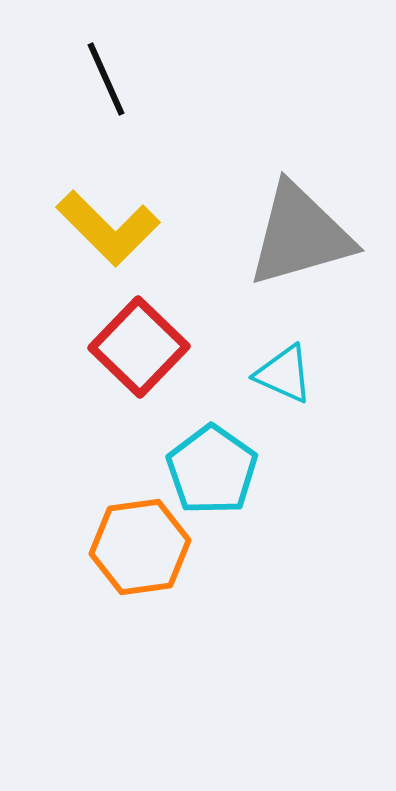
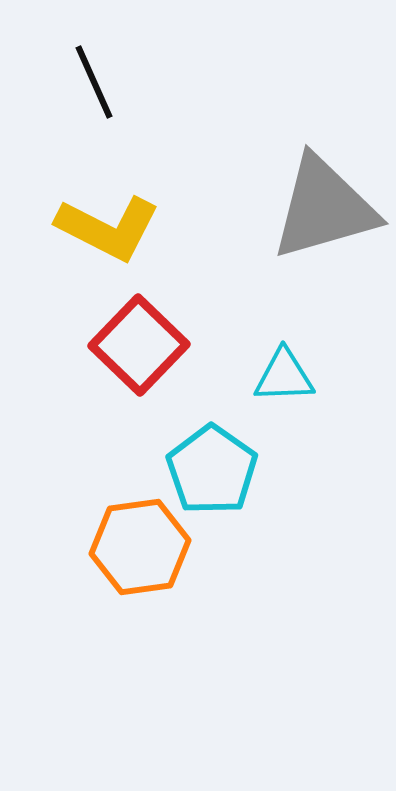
black line: moved 12 px left, 3 px down
yellow L-shape: rotated 18 degrees counterclockwise
gray triangle: moved 24 px right, 27 px up
red square: moved 2 px up
cyan triangle: moved 2 px down; rotated 26 degrees counterclockwise
